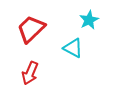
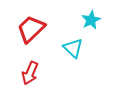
cyan star: moved 2 px right
cyan triangle: rotated 15 degrees clockwise
